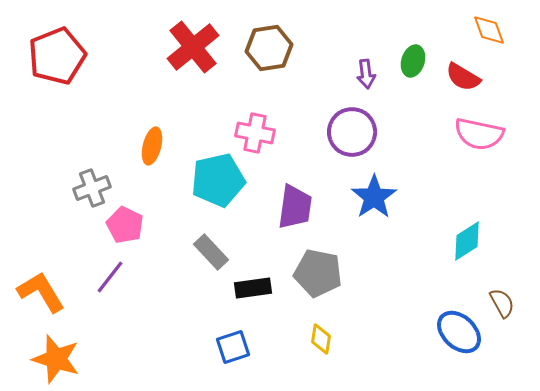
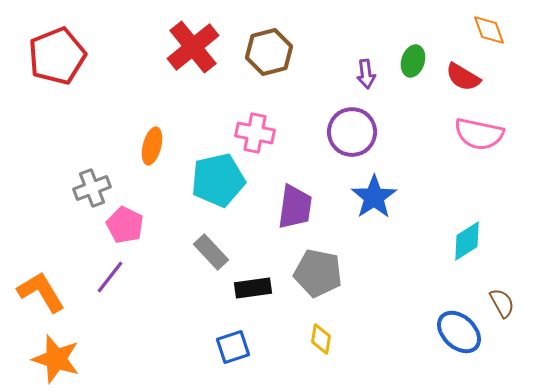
brown hexagon: moved 4 px down; rotated 6 degrees counterclockwise
